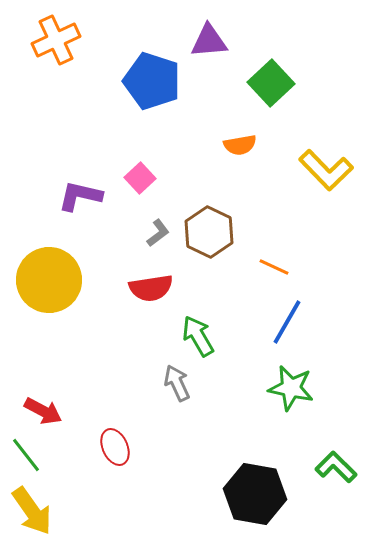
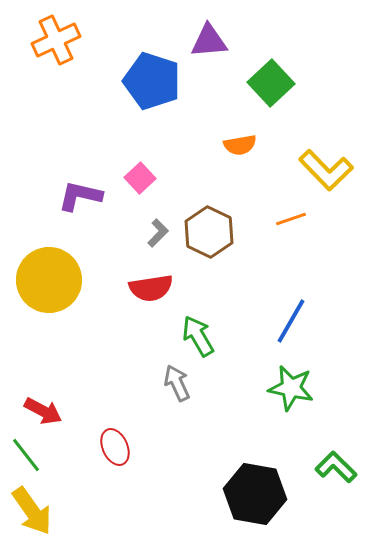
gray L-shape: rotated 8 degrees counterclockwise
orange line: moved 17 px right, 48 px up; rotated 44 degrees counterclockwise
blue line: moved 4 px right, 1 px up
